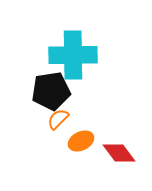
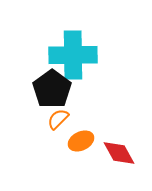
black pentagon: moved 1 px right, 2 px up; rotated 27 degrees counterclockwise
red diamond: rotated 8 degrees clockwise
